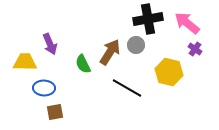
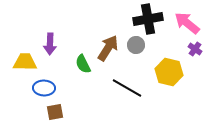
purple arrow: rotated 25 degrees clockwise
brown arrow: moved 2 px left, 4 px up
